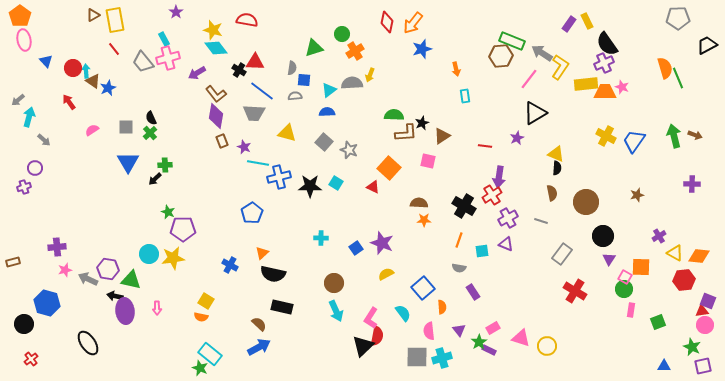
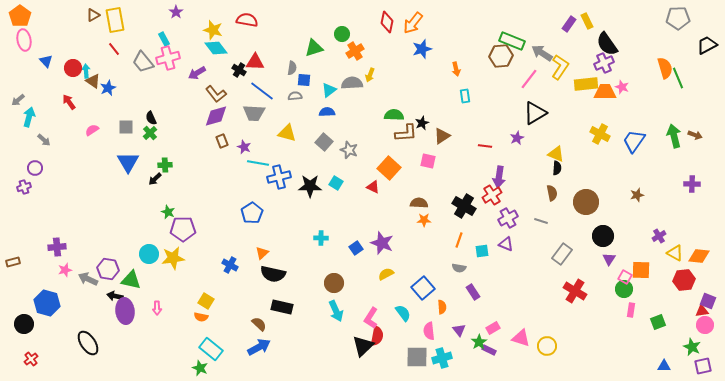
purple diamond at (216, 116): rotated 65 degrees clockwise
yellow cross at (606, 136): moved 6 px left, 2 px up
orange square at (641, 267): moved 3 px down
cyan rectangle at (210, 354): moved 1 px right, 5 px up
